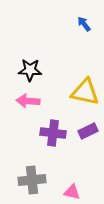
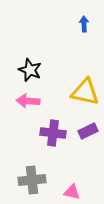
blue arrow: rotated 35 degrees clockwise
black star: rotated 20 degrees clockwise
